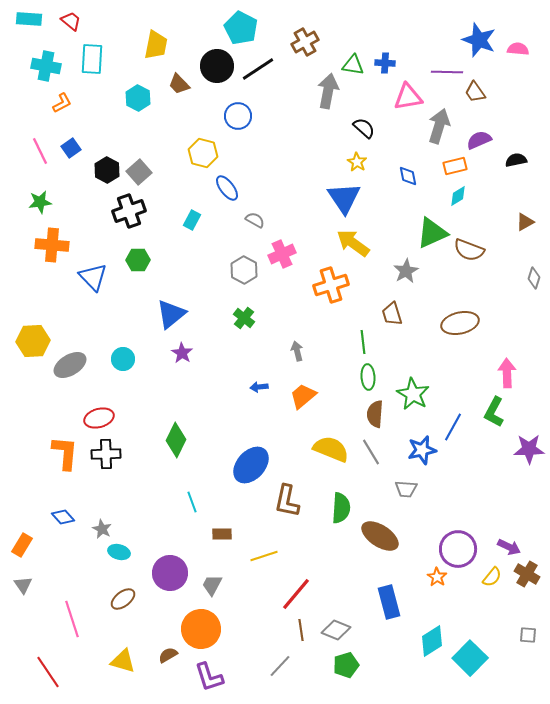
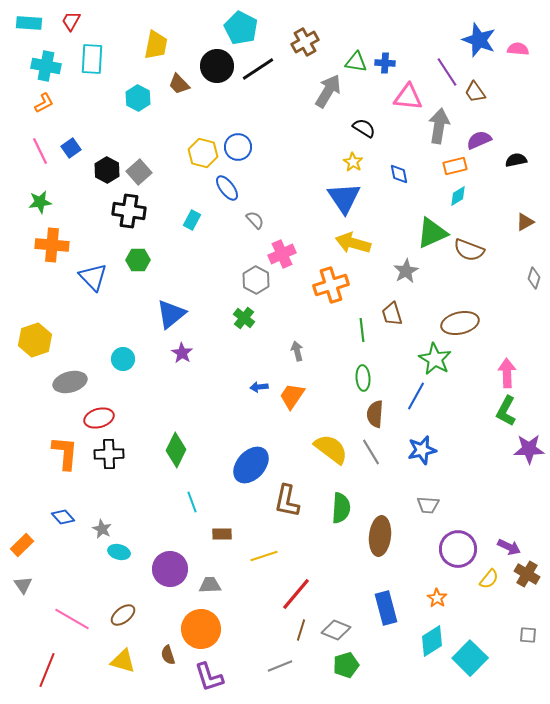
cyan rectangle at (29, 19): moved 4 px down
red trapezoid at (71, 21): rotated 100 degrees counterclockwise
green triangle at (353, 65): moved 3 px right, 3 px up
purple line at (447, 72): rotated 56 degrees clockwise
gray arrow at (328, 91): rotated 20 degrees clockwise
pink triangle at (408, 97): rotated 16 degrees clockwise
orange L-shape at (62, 103): moved 18 px left
blue circle at (238, 116): moved 31 px down
gray arrow at (439, 126): rotated 8 degrees counterclockwise
black semicircle at (364, 128): rotated 10 degrees counterclockwise
yellow star at (357, 162): moved 4 px left
blue diamond at (408, 176): moved 9 px left, 2 px up
black cross at (129, 211): rotated 28 degrees clockwise
gray semicircle at (255, 220): rotated 18 degrees clockwise
yellow arrow at (353, 243): rotated 20 degrees counterclockwise
gray hexagon at (244, 270): moved 12 px right, 10 px down
yellow hexagon at (33, 341): moved 2 px right, 1 px up; rotated 16 degrees counterclockwise
green line at (363, 342): moved 1 px left, 12 px up
gray ellipse at (70, 365): moved 17 px down; rotated 16 degrees clockwise
green ellipse at (368, 377): moved 5 px left, 1 px down
green star at (413, 394): moved 22 px right, 35 px up
orange trapezoid at (303, 396): moved 11 px left; rotated 16 degrees counterclockwise
green L-shape at (494, 412): moved 12 px right, 1 px up
blue line at (453, 427): moved 37 px left, 31 px up
green diamond at (176, 440): moved 10 px down
yellow semicircle at (331, 449): rotated 15 degrees clockwise
black cross at (106, 454): moved 3 px right
gray trapezoid at (406, 489): moved 22 px right, 16 px down
brown ellipse at (380, 536): rotated 63 degrees clockwise
orange rectangle at (22, 545): rotated 15 degrees clockwise
purple circle at (170, 573): moved 4 px up
orange star at (437, 577): moved 21 px down
yellow semicircle at (492, 577): moved 3 px left, 2 px down
gray trapezoid at (212, 585): moved 2 px left; rotated 60 degrees clockwise
brown ellipse at (123, 599): moved 16 px down
blue rectangle at (389, 602): moved 3 px left, 6 px down
pink line at (72, 619): rotated 42 degrees counterclockwise
brown line at (301, 630): rotated 25 degrees clockwise
brown semicircle at (168, 655): rotated 78 degrees counterclockwise
gray line at (280, 666): rotated 25 degrees clockwise
red line at (48, 672): moved 1 px left, 2 px up; rotated 56 degrees clockwise
